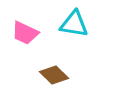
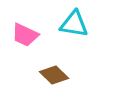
pink trapezoid: moved 2 px down
